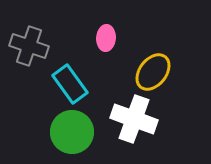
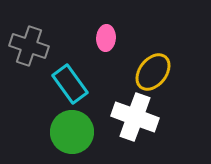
white cross: moved 1 px right, 2 px up
